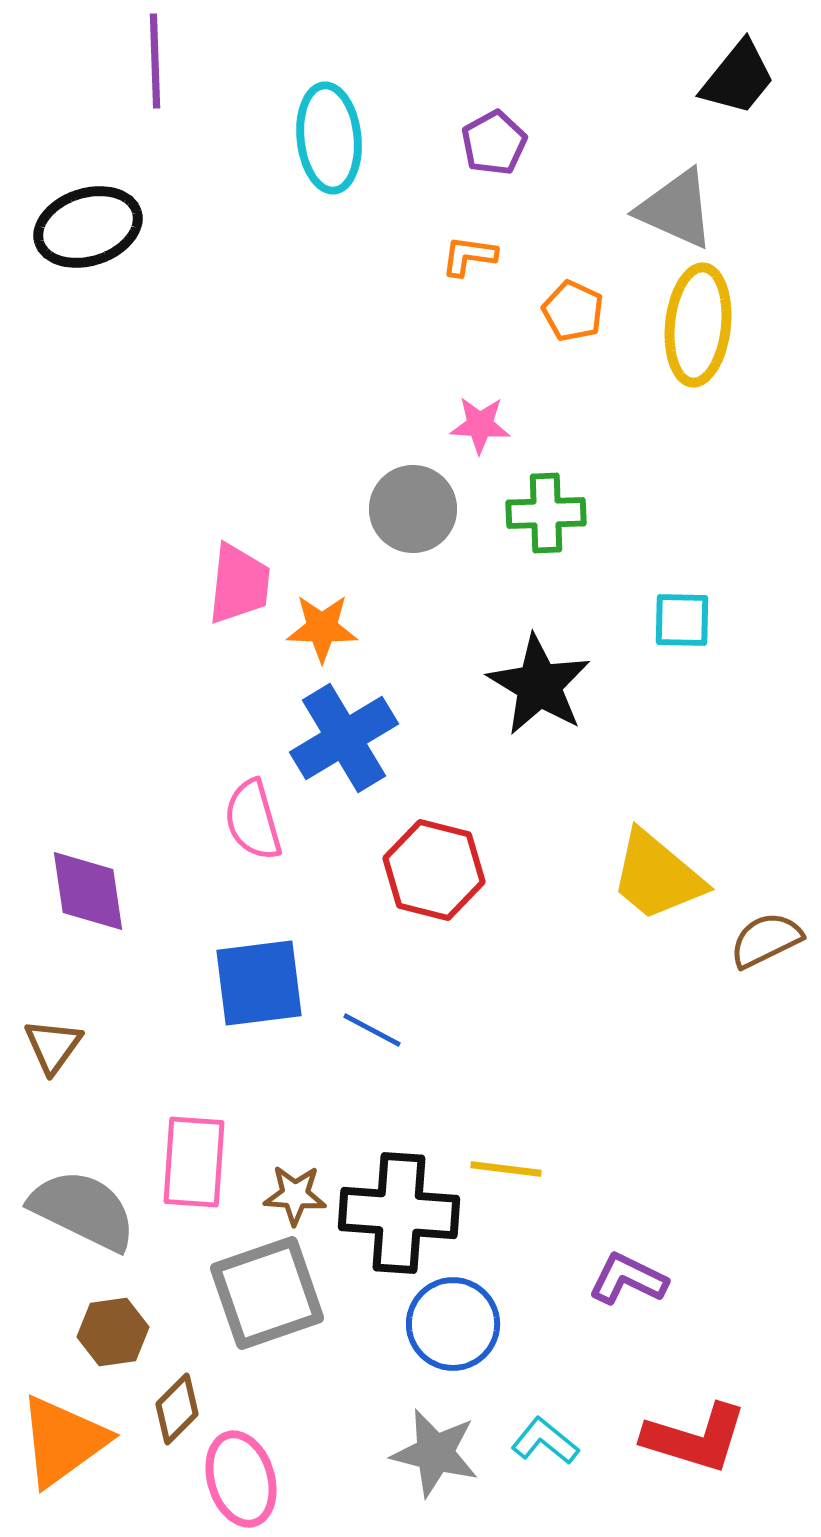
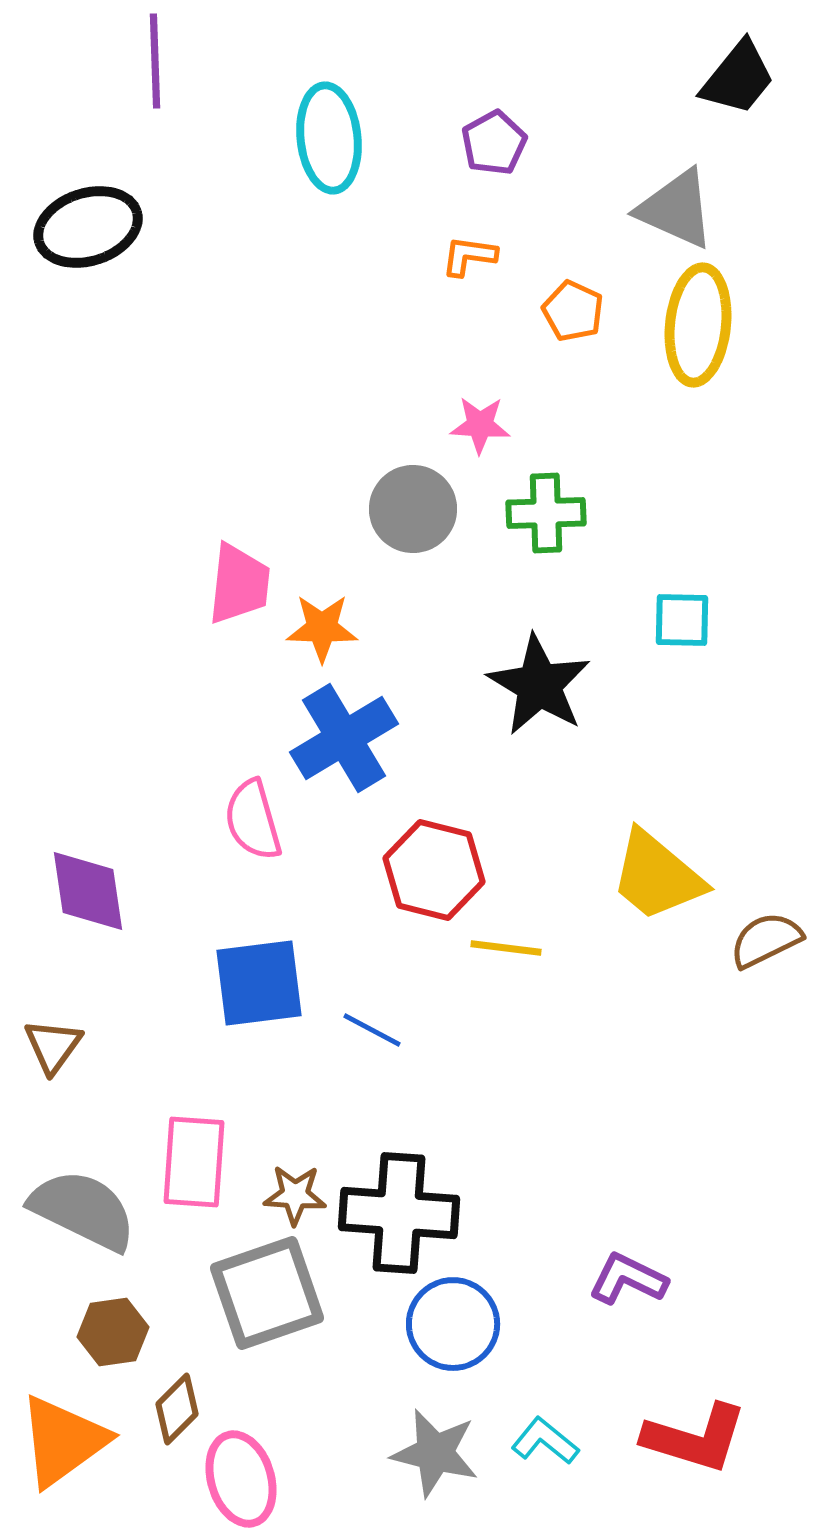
yellow line: moved 221 px up
